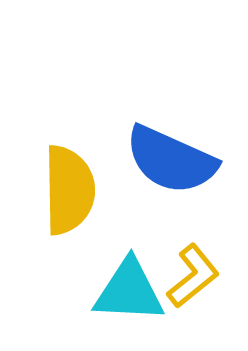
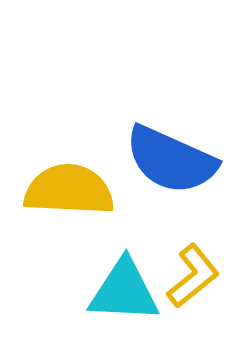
yellow semicircle: rotated 86 degrees counterclockwise
cyan triangle: moved 5 px left
